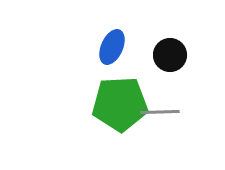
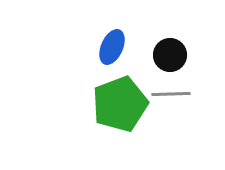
green pentagon: rotated 18 degrees counterclockwise
gray line: moved 11 px right, 18 px up
